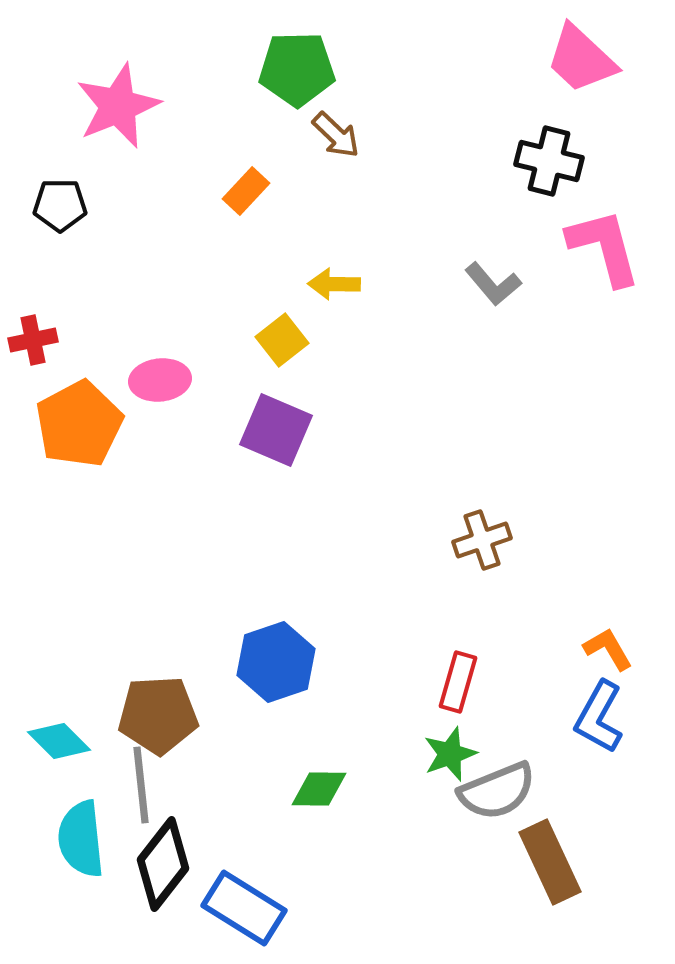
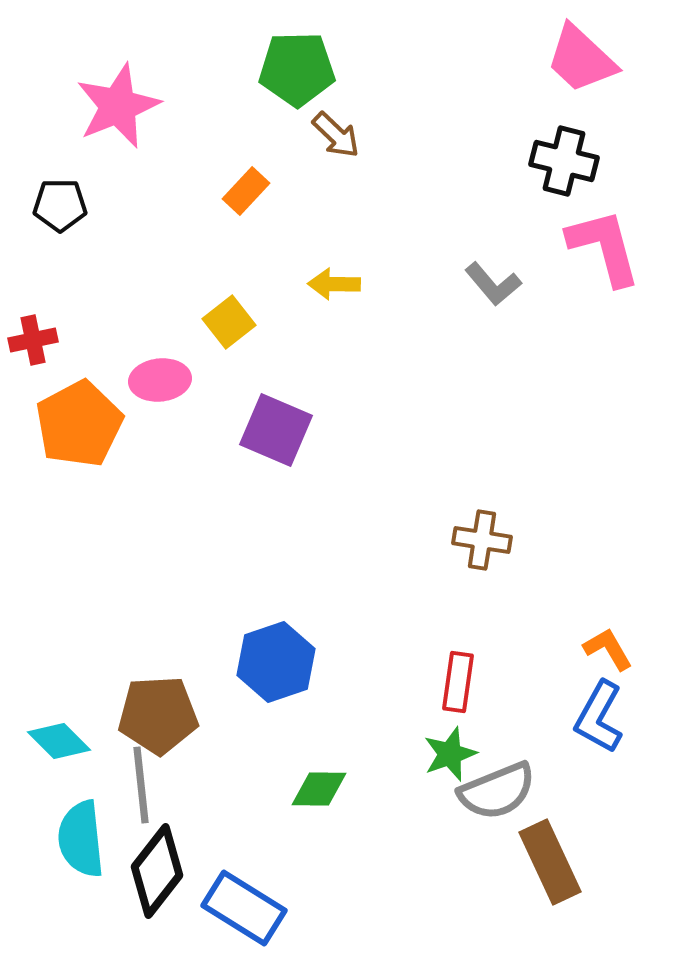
black cross: moved 15 px right
yellow square: moved 53 px left, 18 px up
brown cross: rotated 28 degrees clockwise
red rectangle: rotated 8 degrees counterclockwise
black diamond: moved 6 px left, 7 px down
